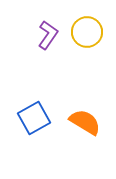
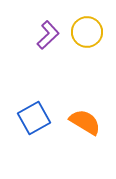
purple L-shape: rotated 12 degrees clockwise
